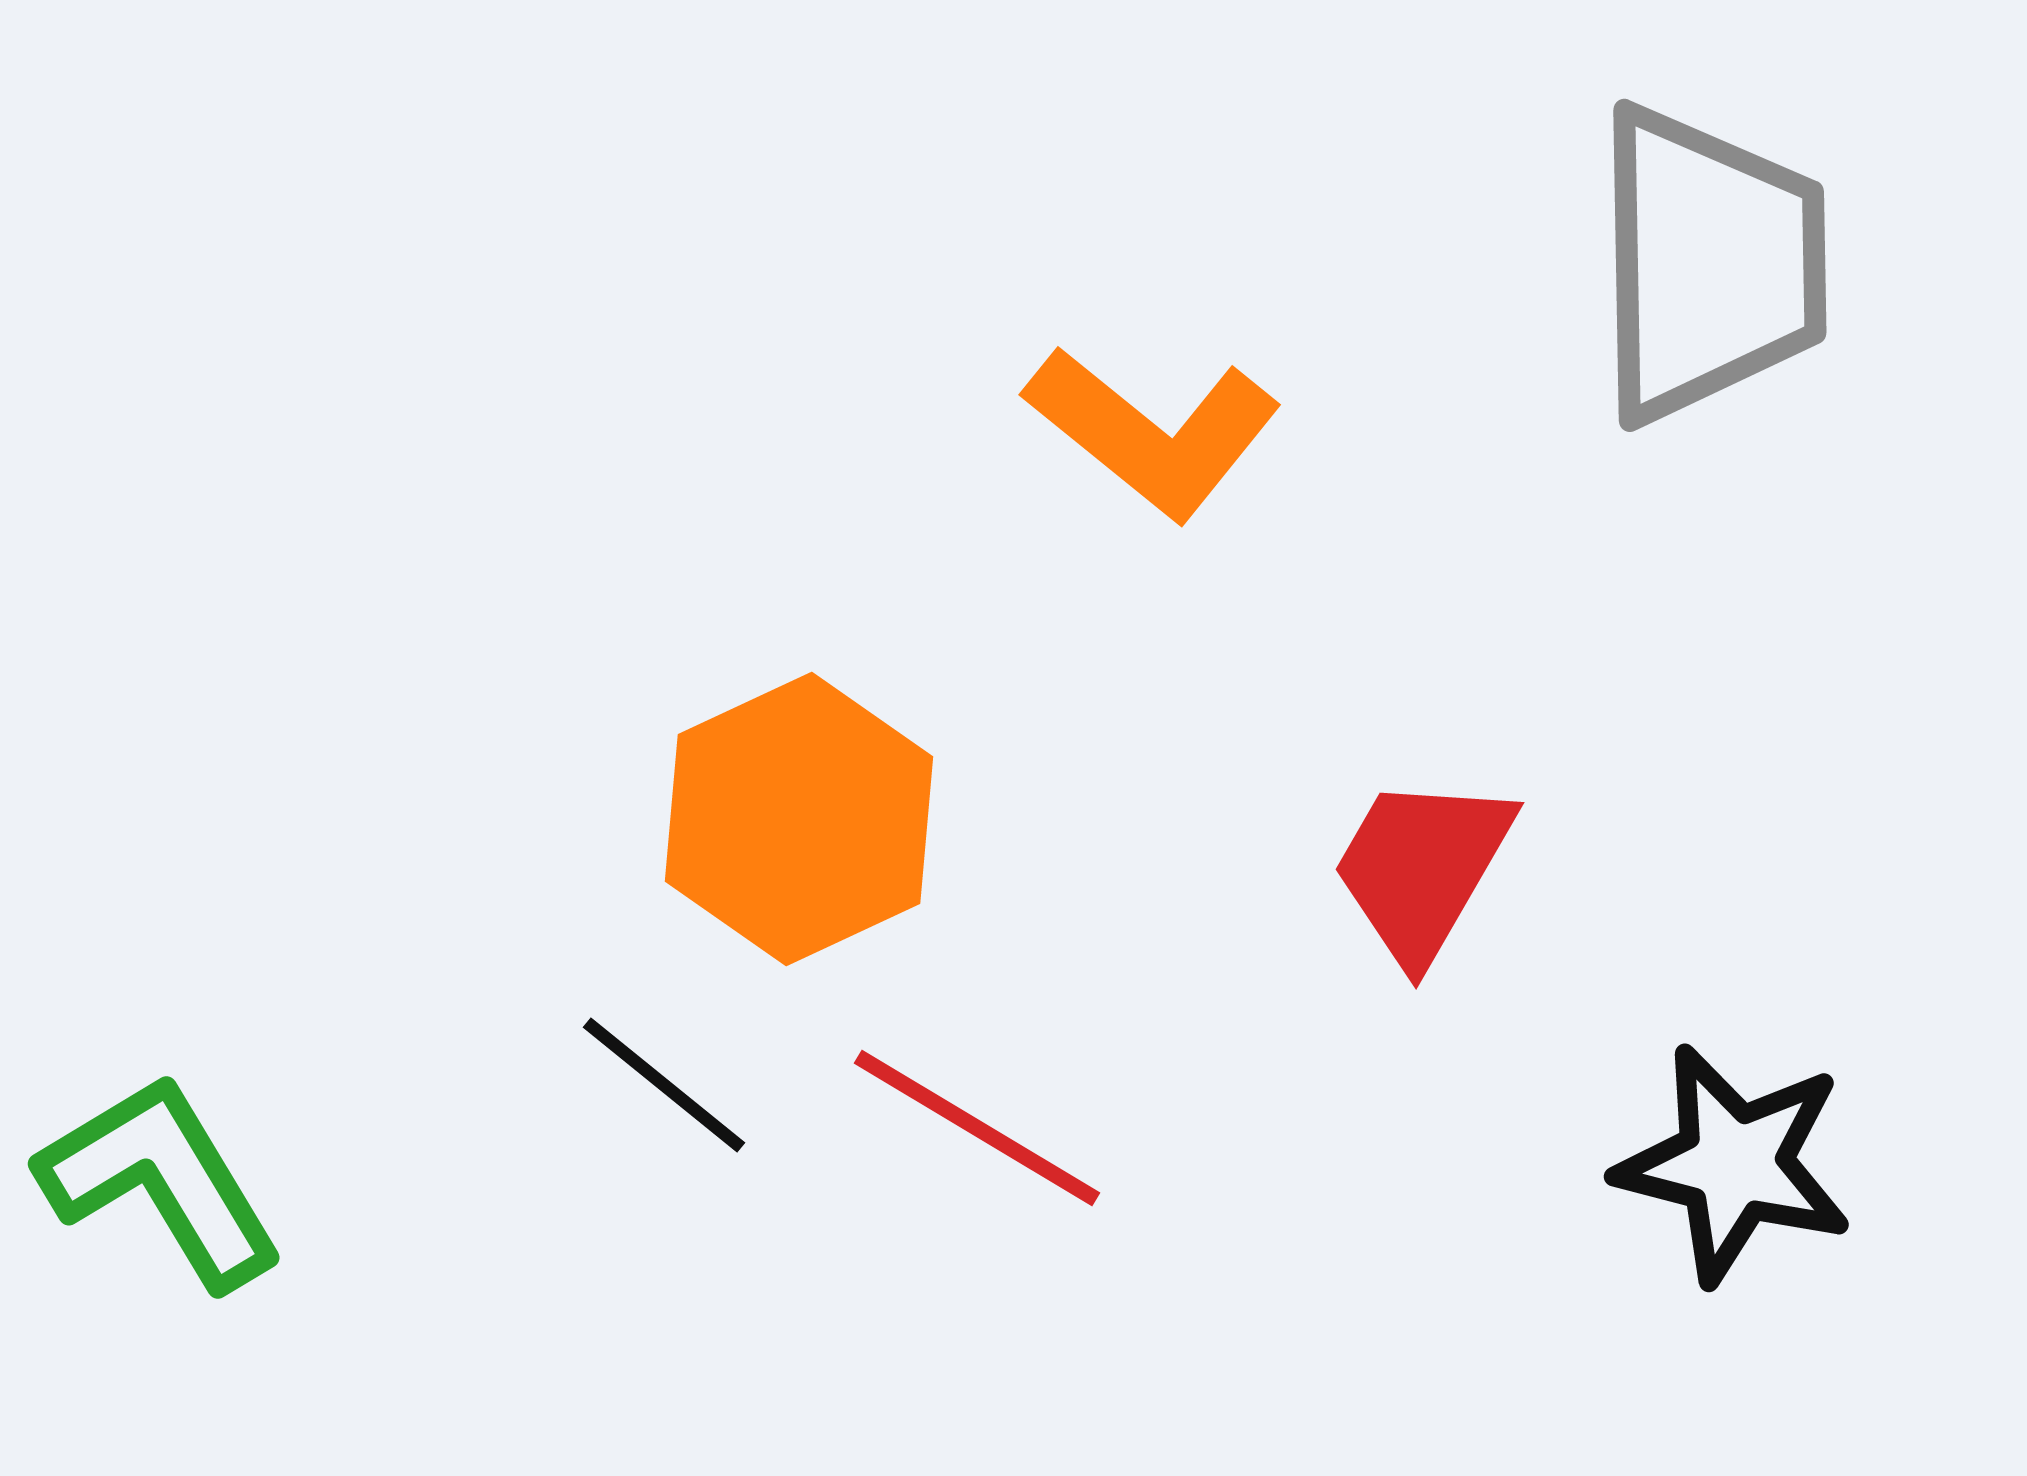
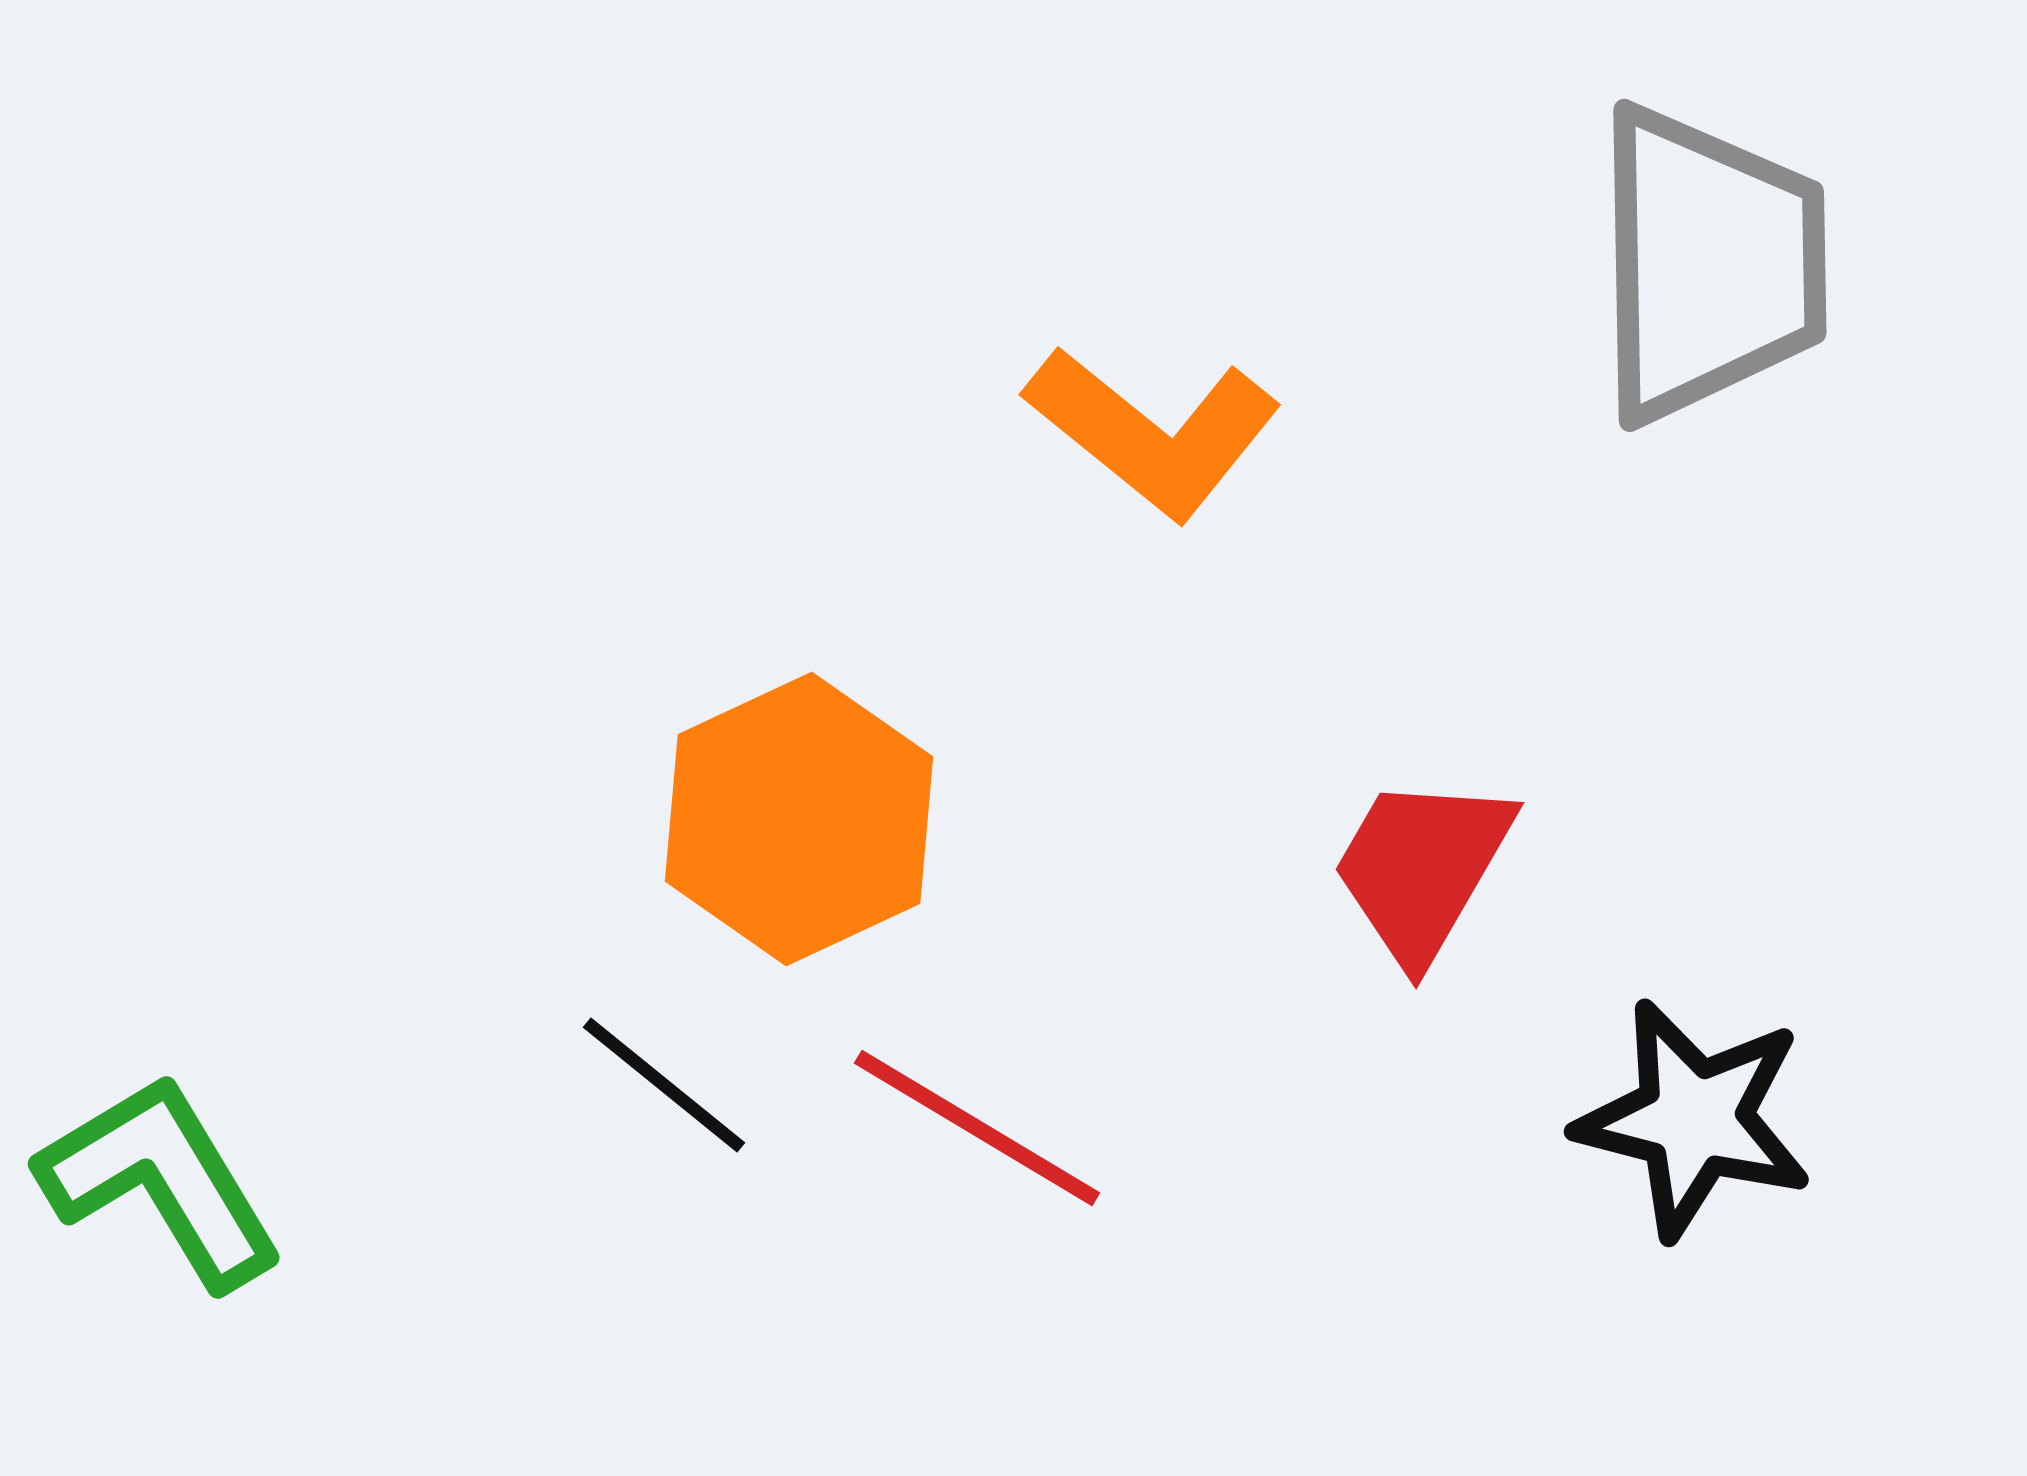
black star: moved 40 px left, 45 px up
